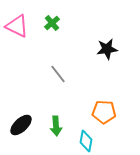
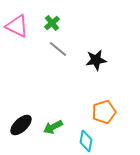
black star: moved 11 px left, 11 px down
gray line: moved 25 px up; rotated 12 degrees counterclockwise
orange pentagon: rotated 20 degrees counterclockwise
green arrow: moved 3 px left, 1 px down; rotated 66 degrees clockwise
